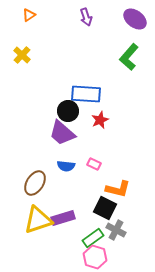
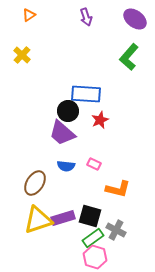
black square: moved 15 px left, 8 px down; rotated 10 degrees counterclockwise
